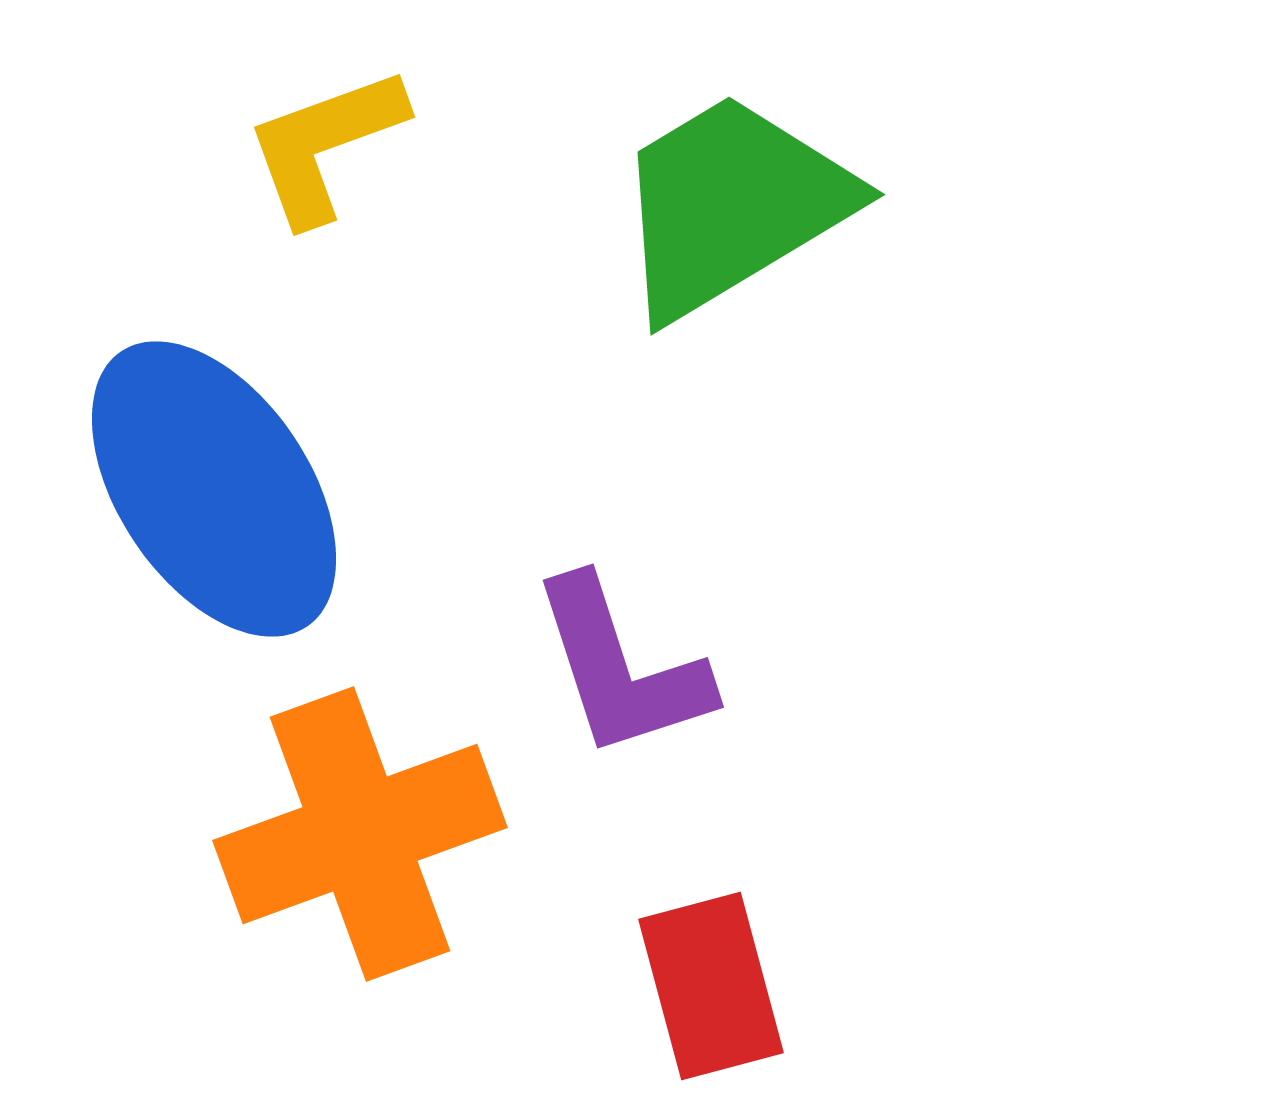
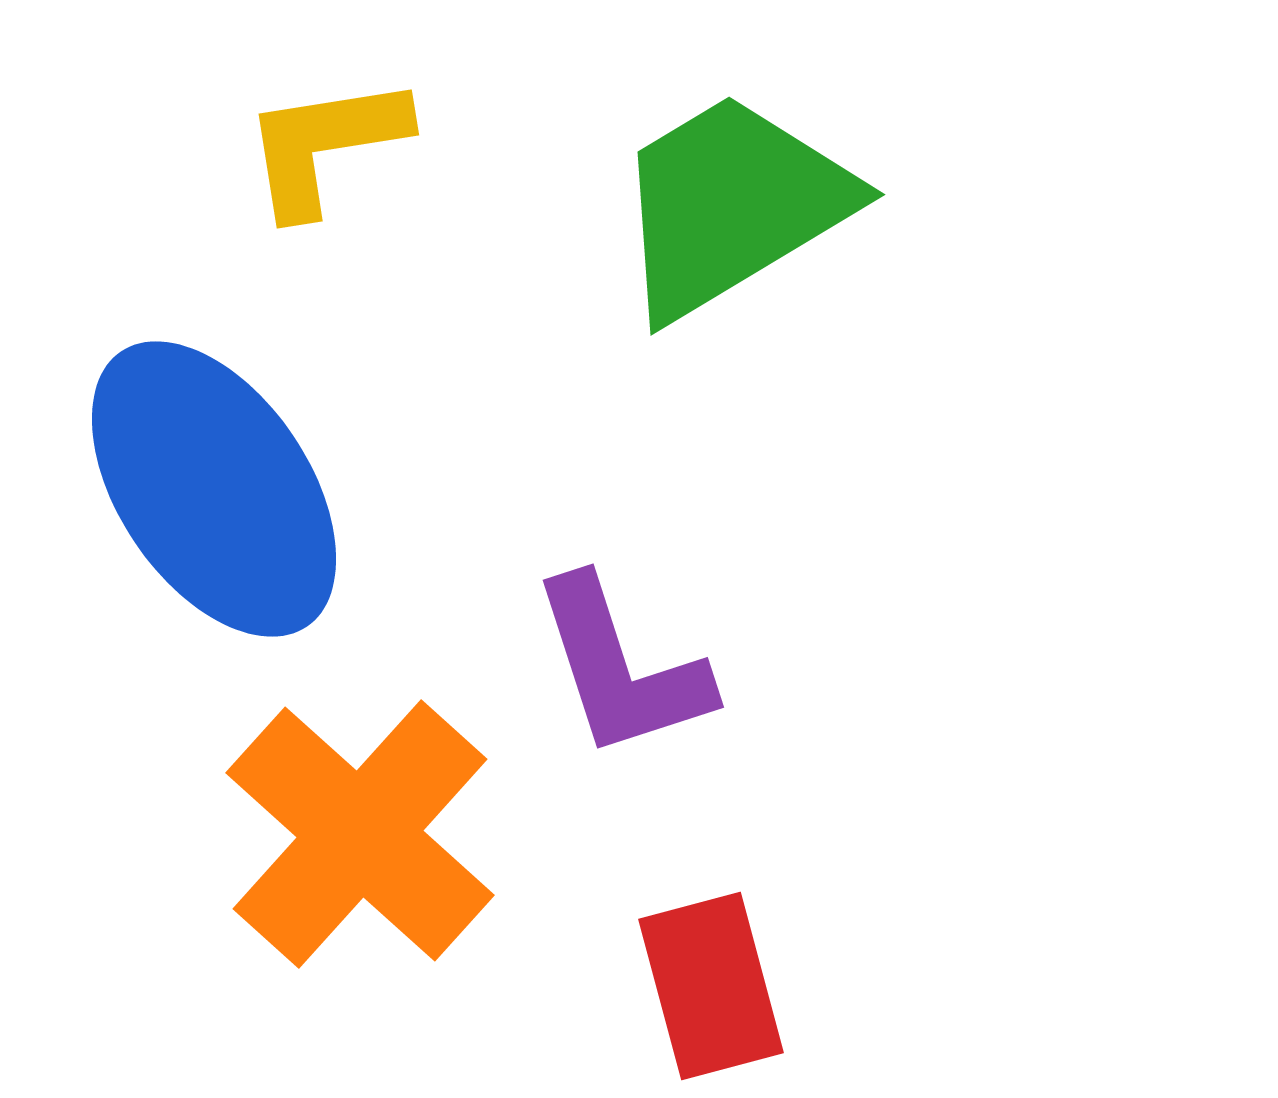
yellow L-shape: rotated 11 degrees clockwise
orange cross: rotated 28 degrees counterclockwise
